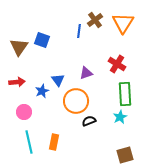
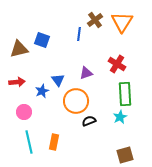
orange triangle: moved 1 px left, 1 px up
blue line: moved 3 px down
brown triangle: moved 2 px down; rotated 42 degrees clockwise
